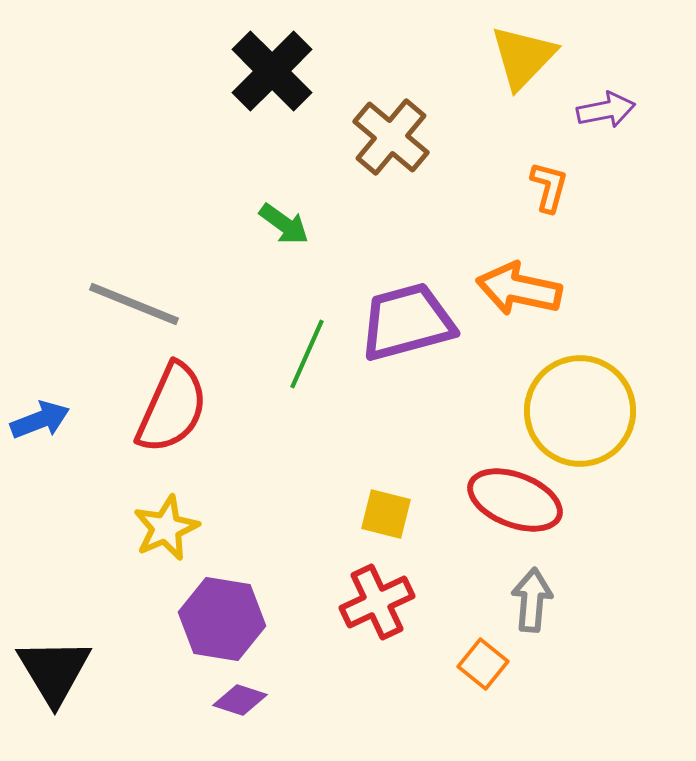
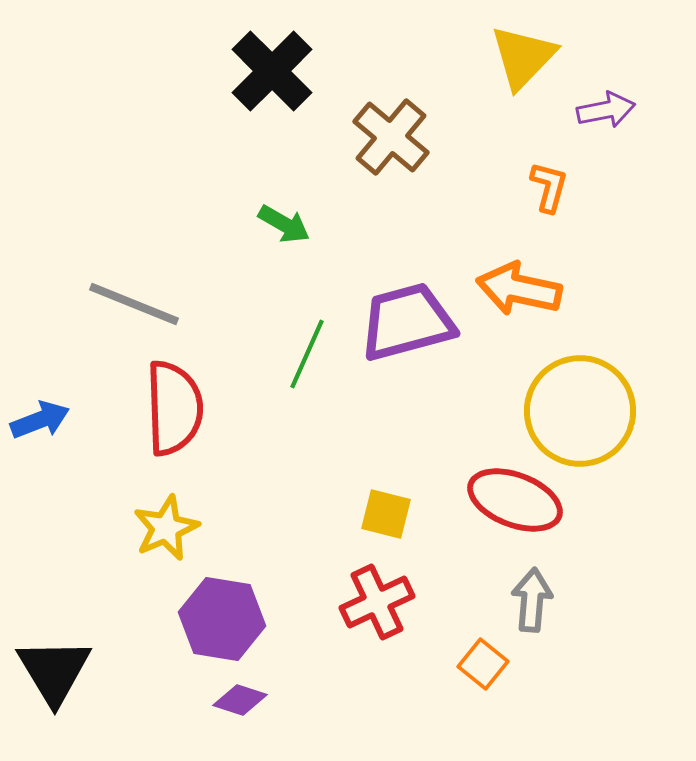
green arrow: rotated 6 degrees counterclockwise
red semicircle: moved 2 px right; rotated 26 degrees counterclockwise
